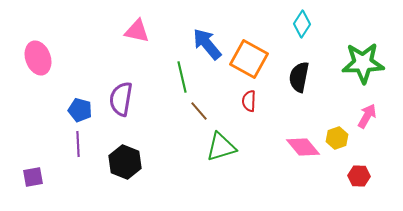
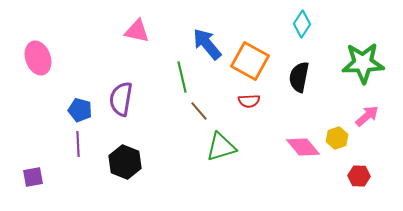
orange square: moved 1 px right, 2 px down
red semicircle: rotated 95 degrees counterclockwise
pink arrow: rotated 20 degrees clockwise
